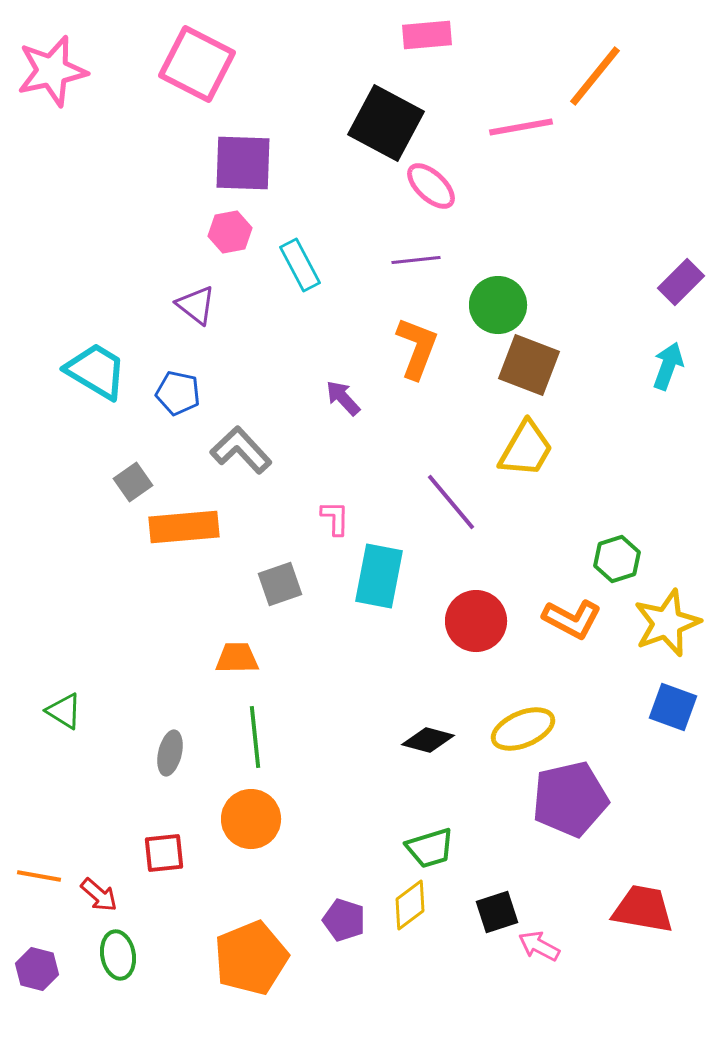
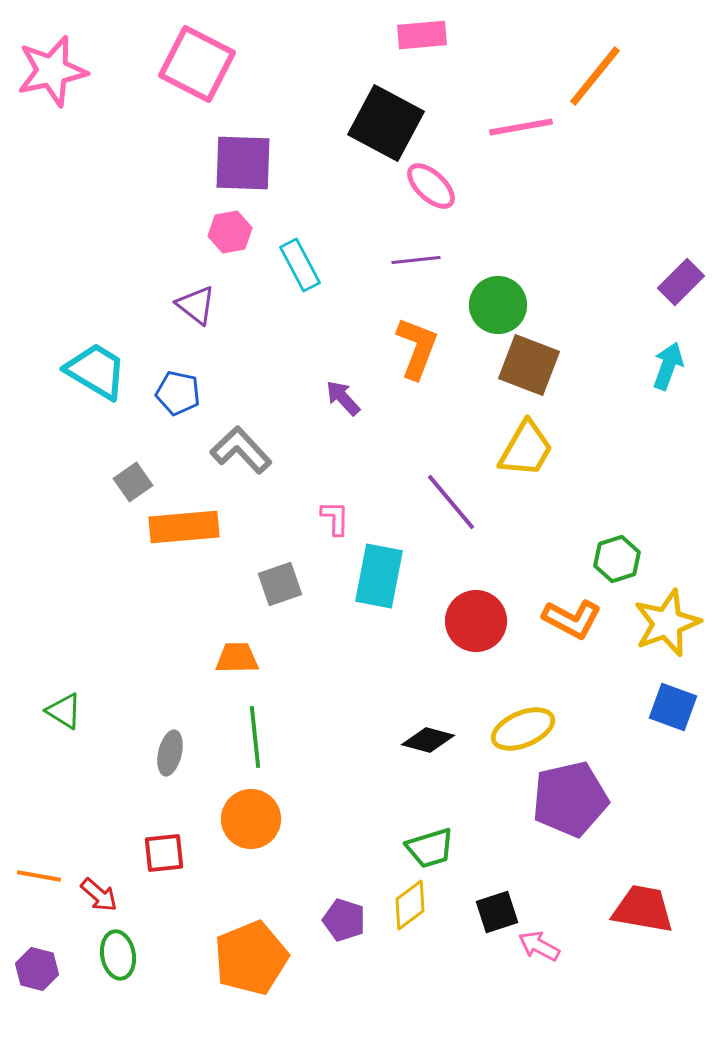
pink rectangle at (427, 35): moved 5 px left
